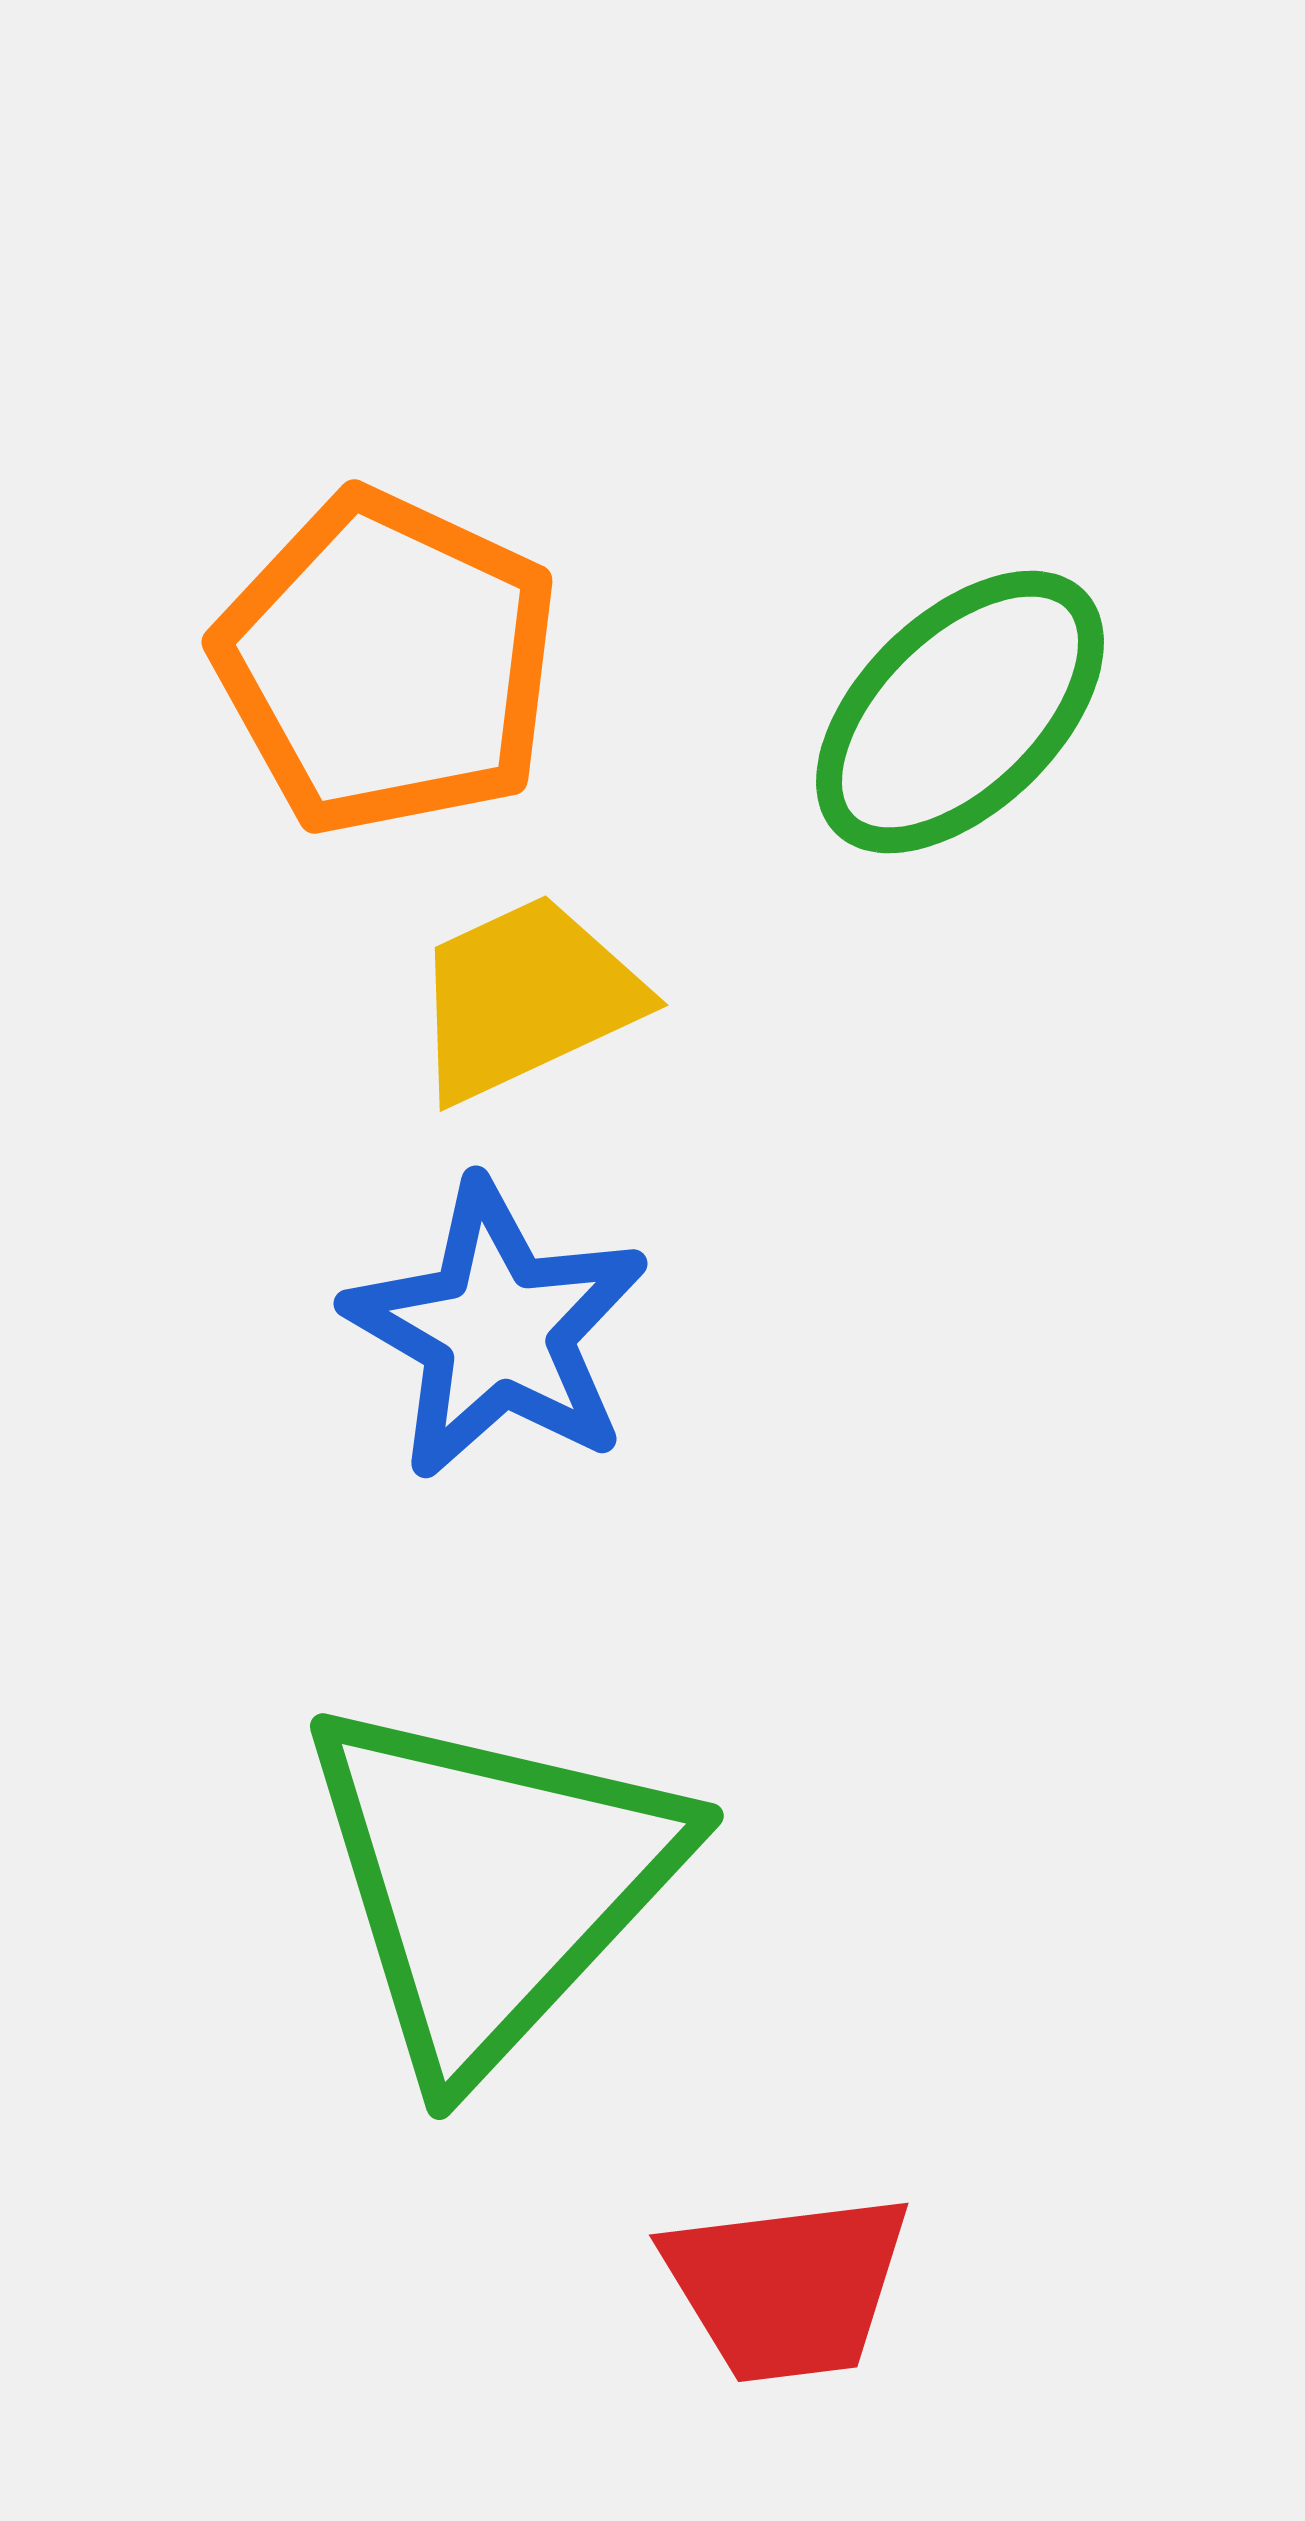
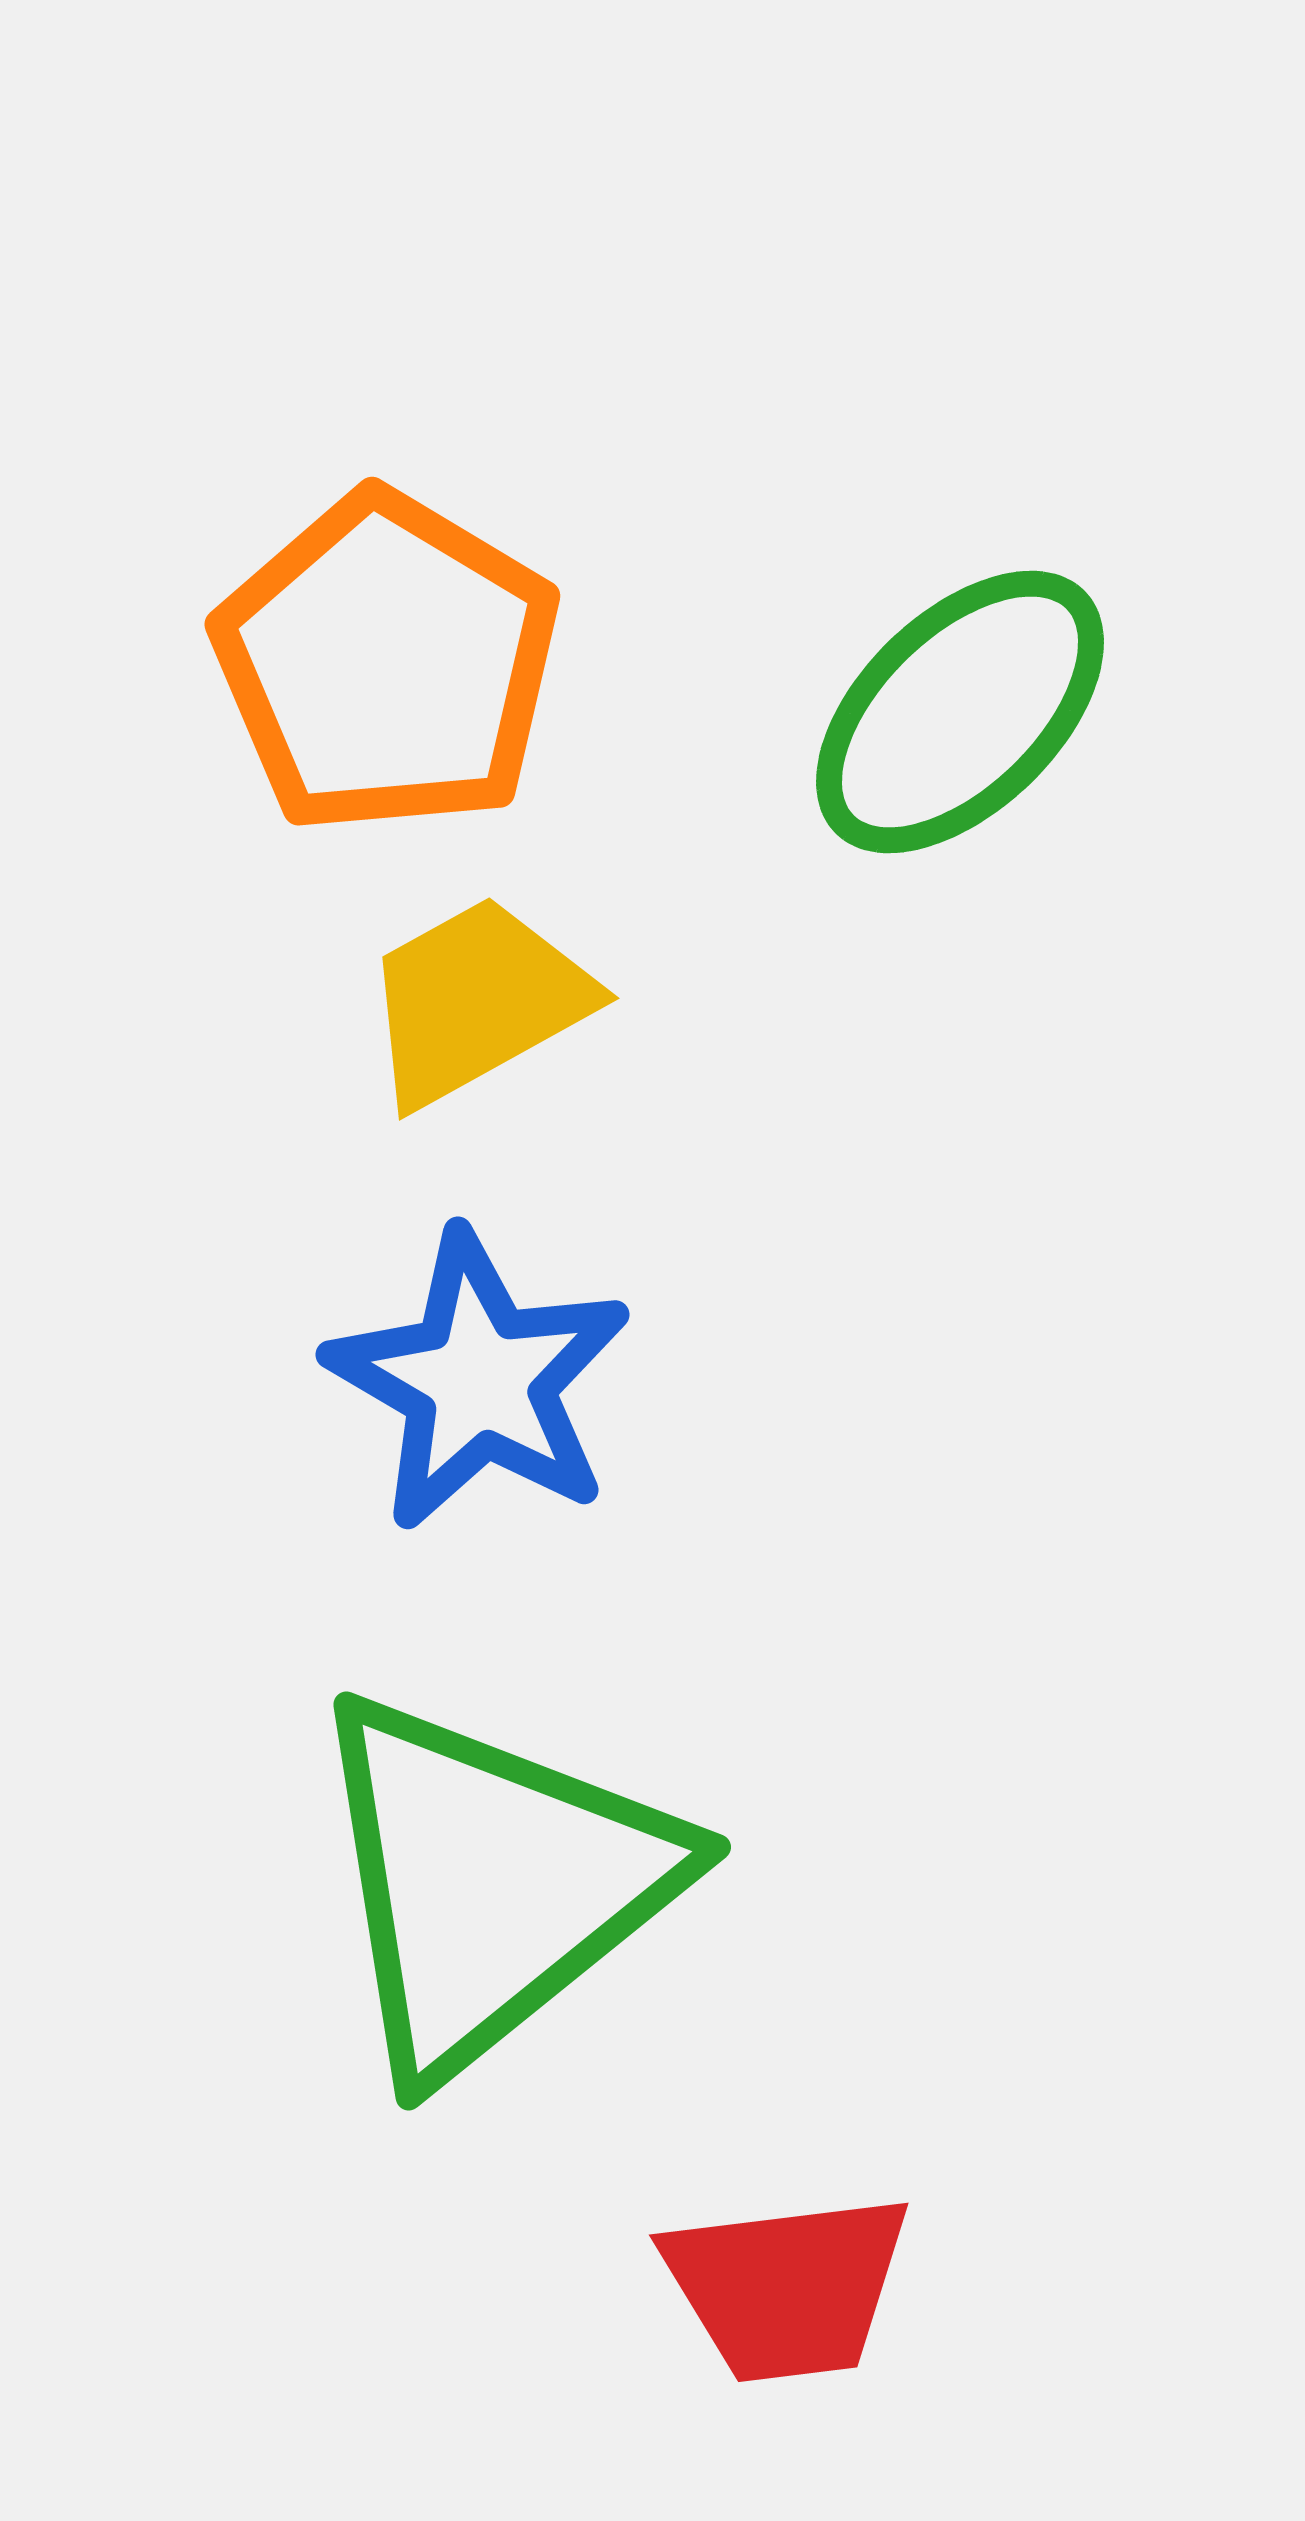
orange pentagon: rotated 6 degrees clockwise
yellow trapezoid: moved 49 px left, 3 px down; rotated 4 degrees counterclockwise
blue star: moved 18 px left, 51 px down
green triangle: rotated 8 degrees clockwise
